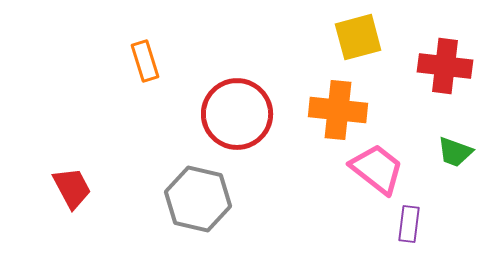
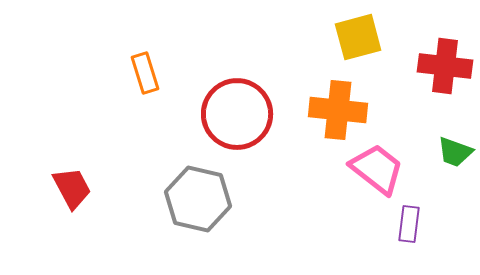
orange rectangle: moved 12 px down
